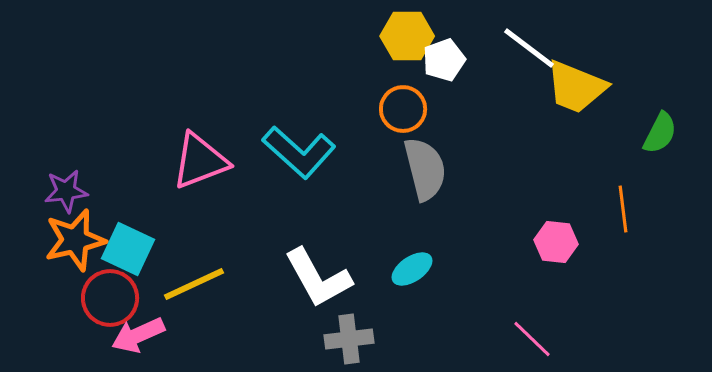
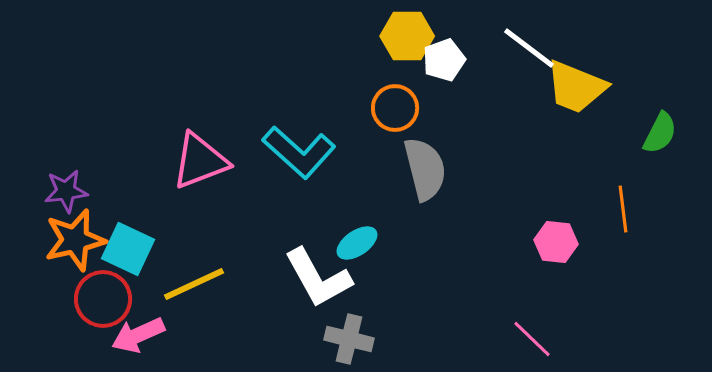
orange circle: moved 8 px left, 1 px up
cyan ellipse: moved 55 px left, 26 px up
red circle: moved 7 px left, 1 px down
gray cross: rotated 21 degrees clockwise
